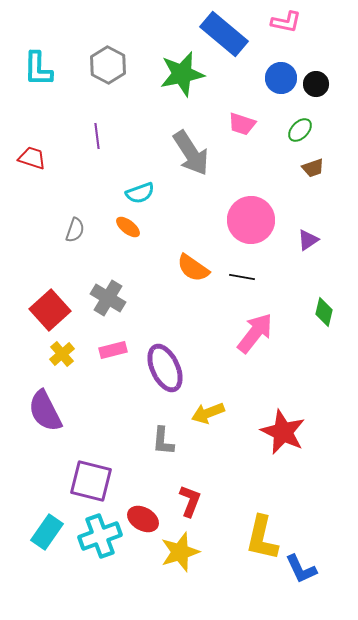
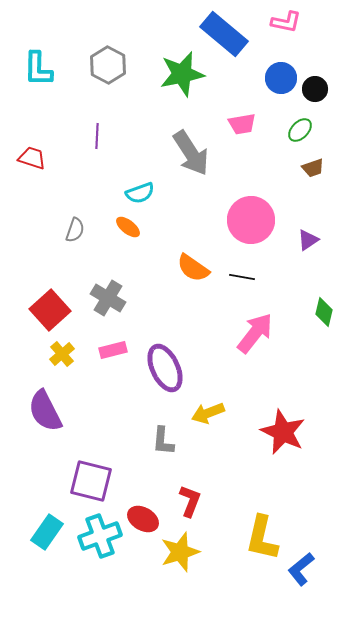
black circle: moved 1 px left, 5 px down
pink trapezoid: rotated 28 degrees counterclockwise
purple line: rotated 10 degrees clockwise
blue L-shape: rotated 76 degrees clockwise
